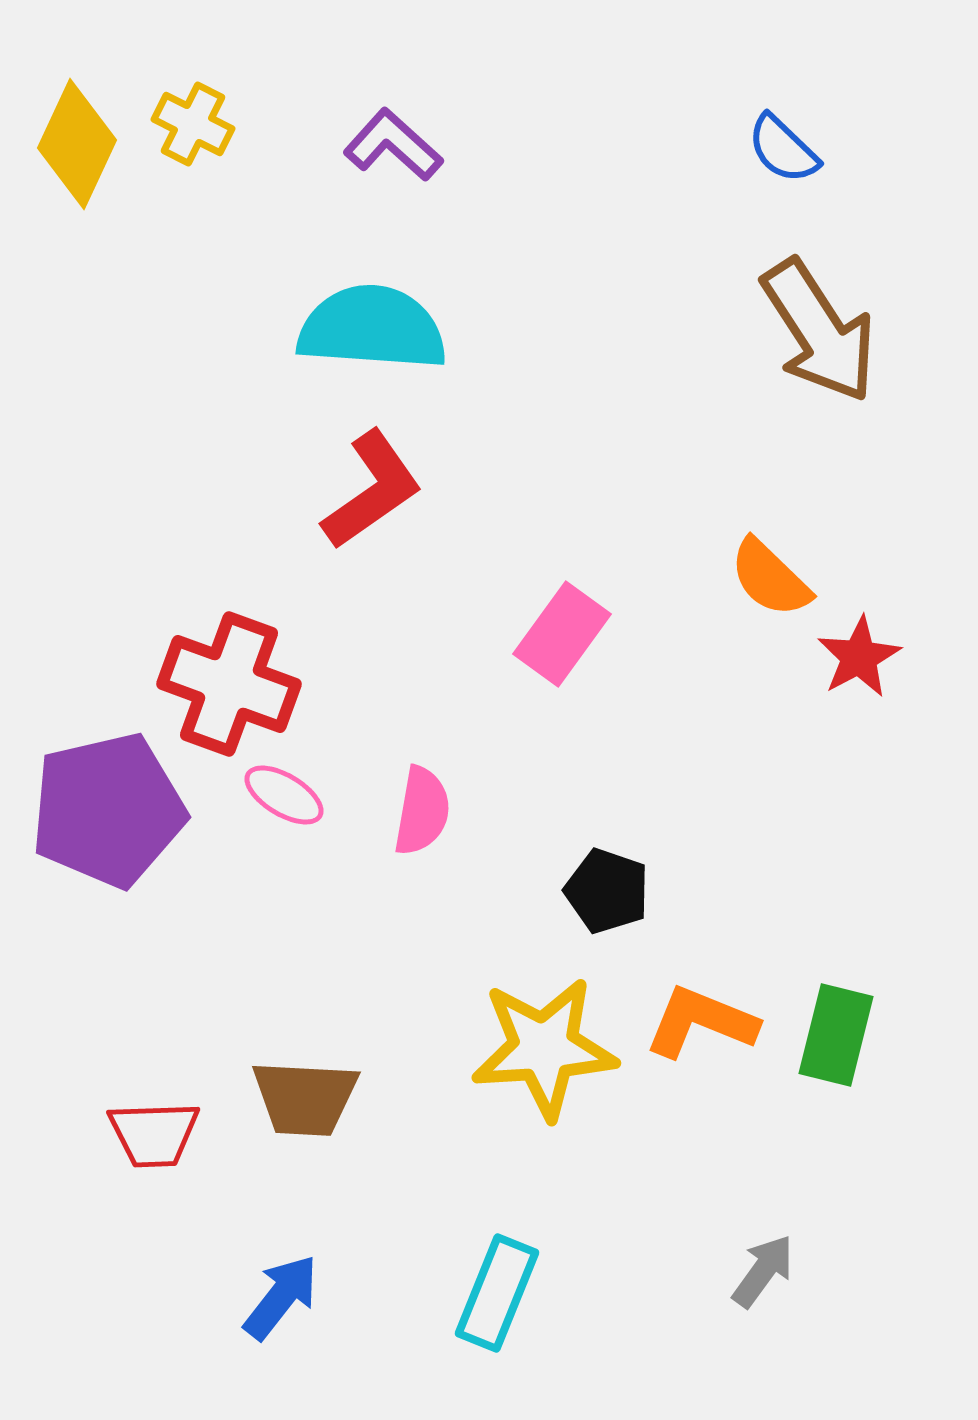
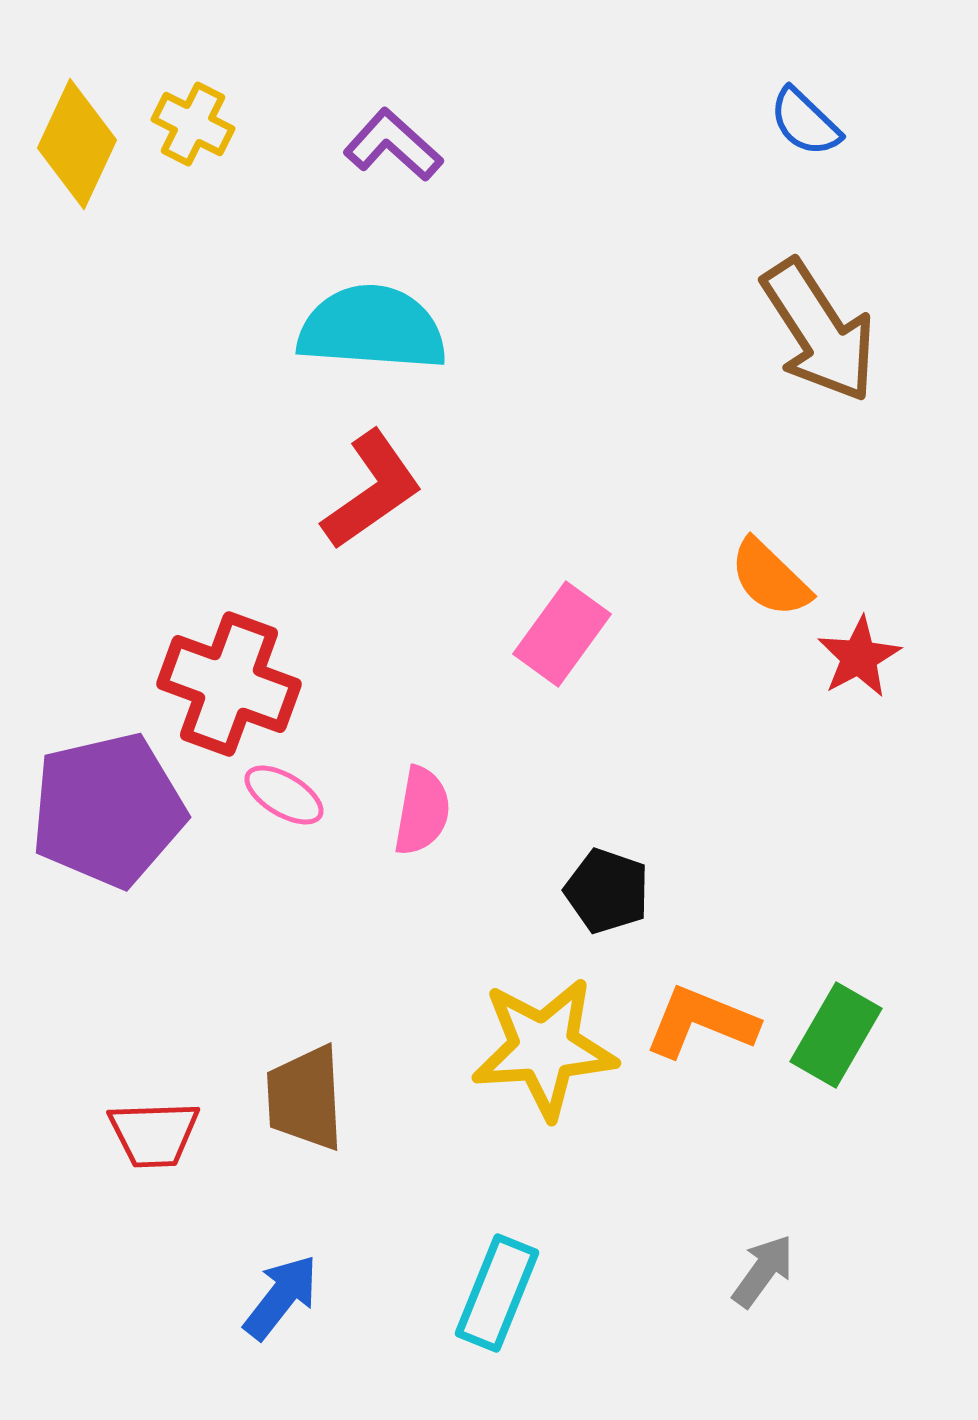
blue semicircle: moved 22 px right, 27 px up
green rectangle: rotated 16 degrees clockwise
brown trapezoid: rotated 84 degrees clockwise
